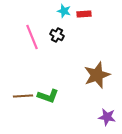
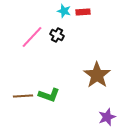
red rectangle: moved 1 px left, 2 px up
pink line: rotated 65 degrees clockwise
brown star: rotated 16 degrees counterclockwise
green L-shape: moved 1 px right, 1 px up
purple star: rotated 30 degrees counterclockwise
